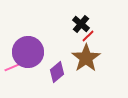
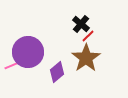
pink line: moved 2 px up
